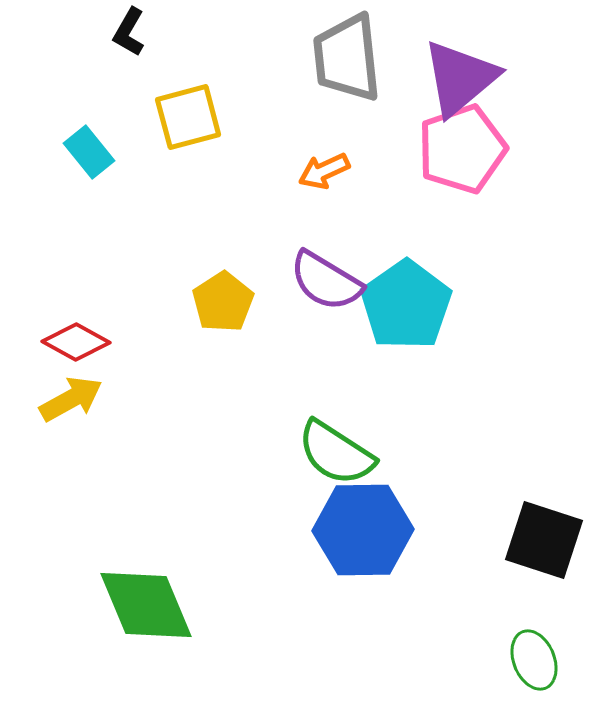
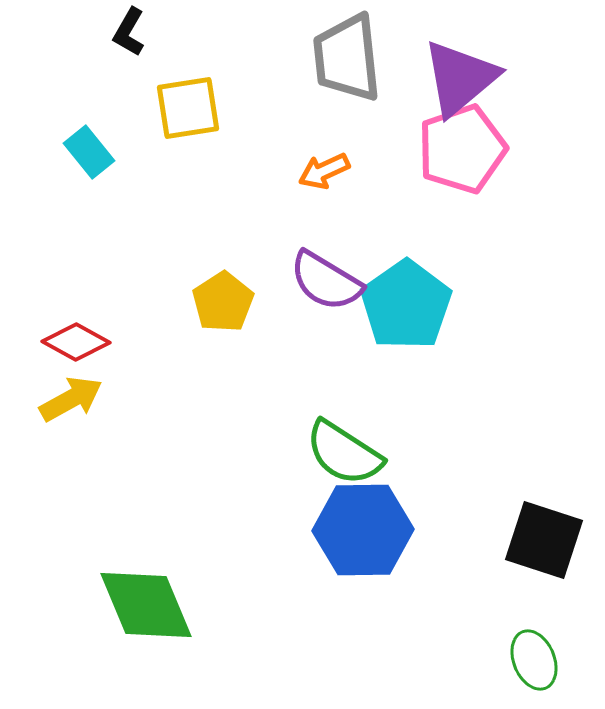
yellow square: moved 9 px up; rotated 6 degrees clockwise
green semicircle: moved 8 px right
